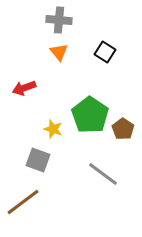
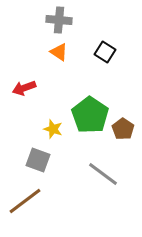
orange triangle: rotated 18 degrees counterclockwise
brown line: moved 2 px right, 1 px up
